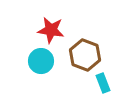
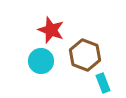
red star: rotated 12 degrees clockwise
